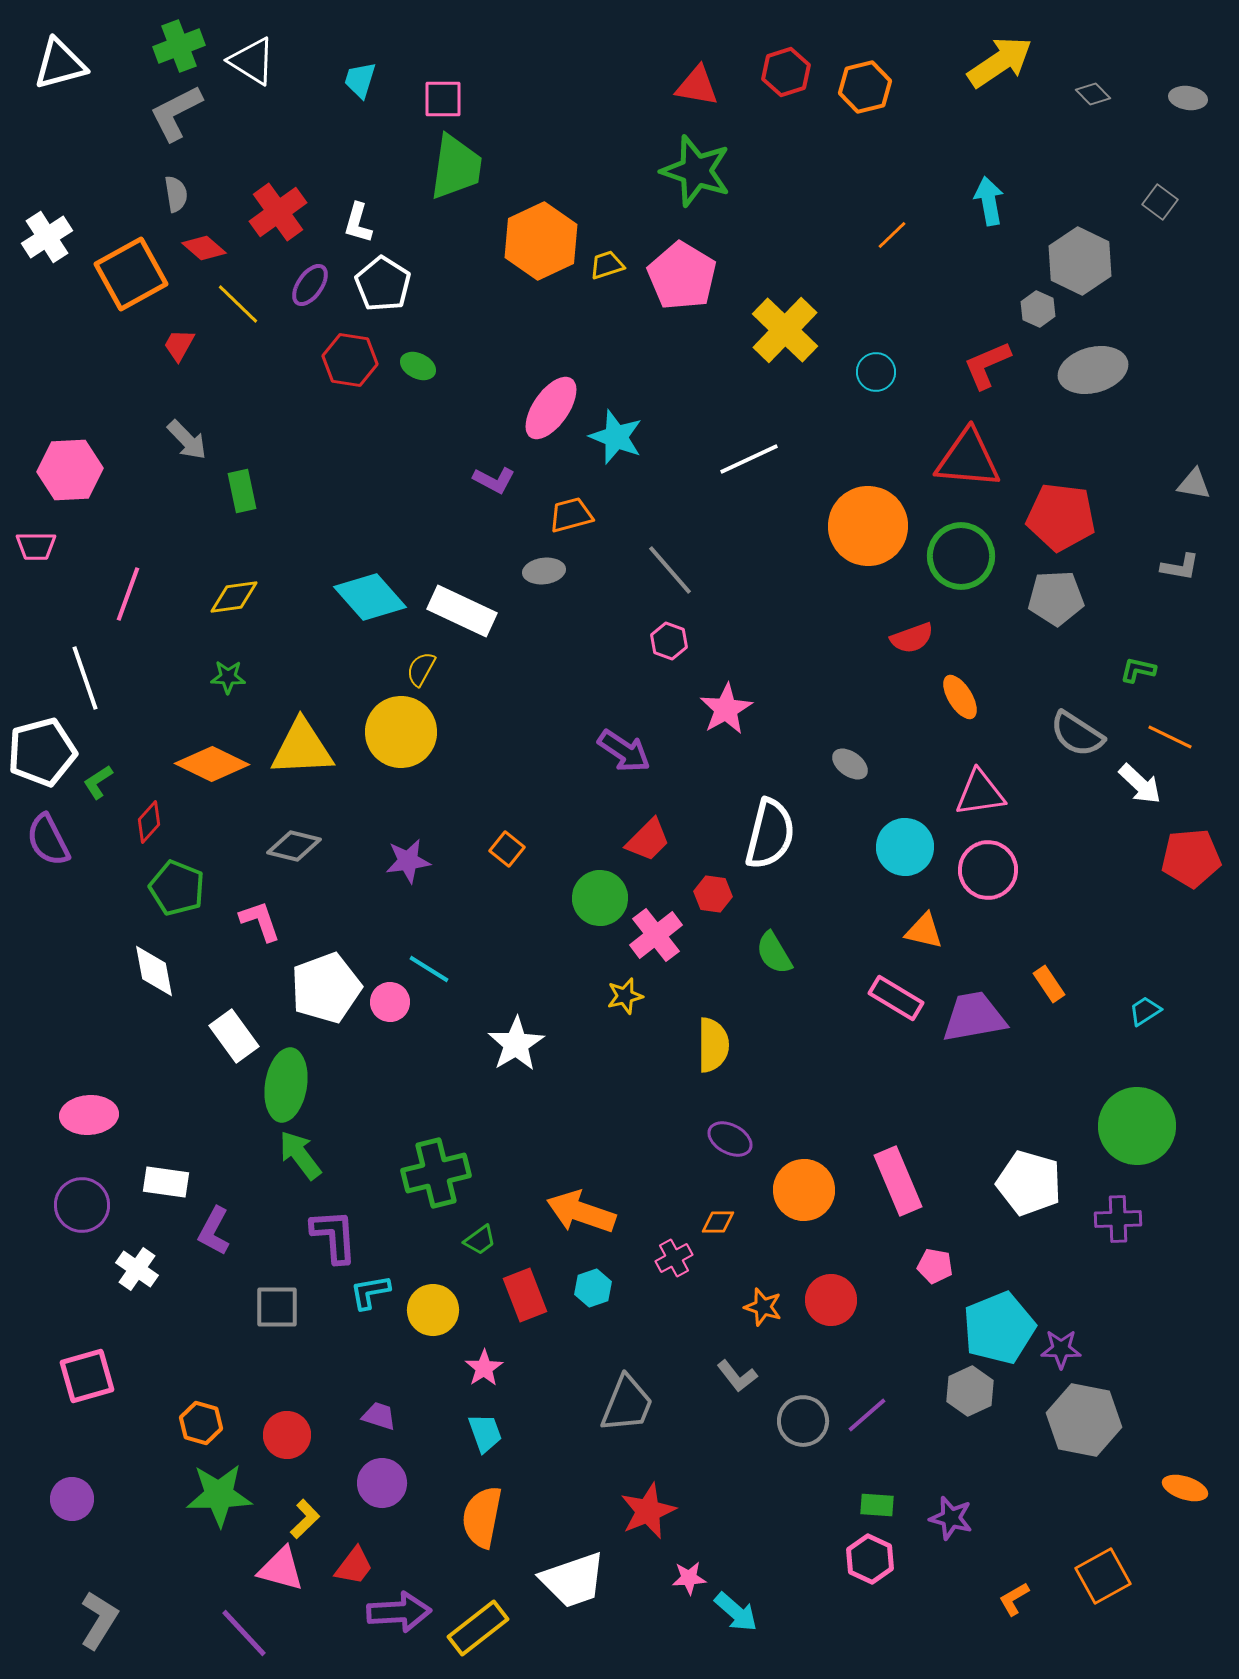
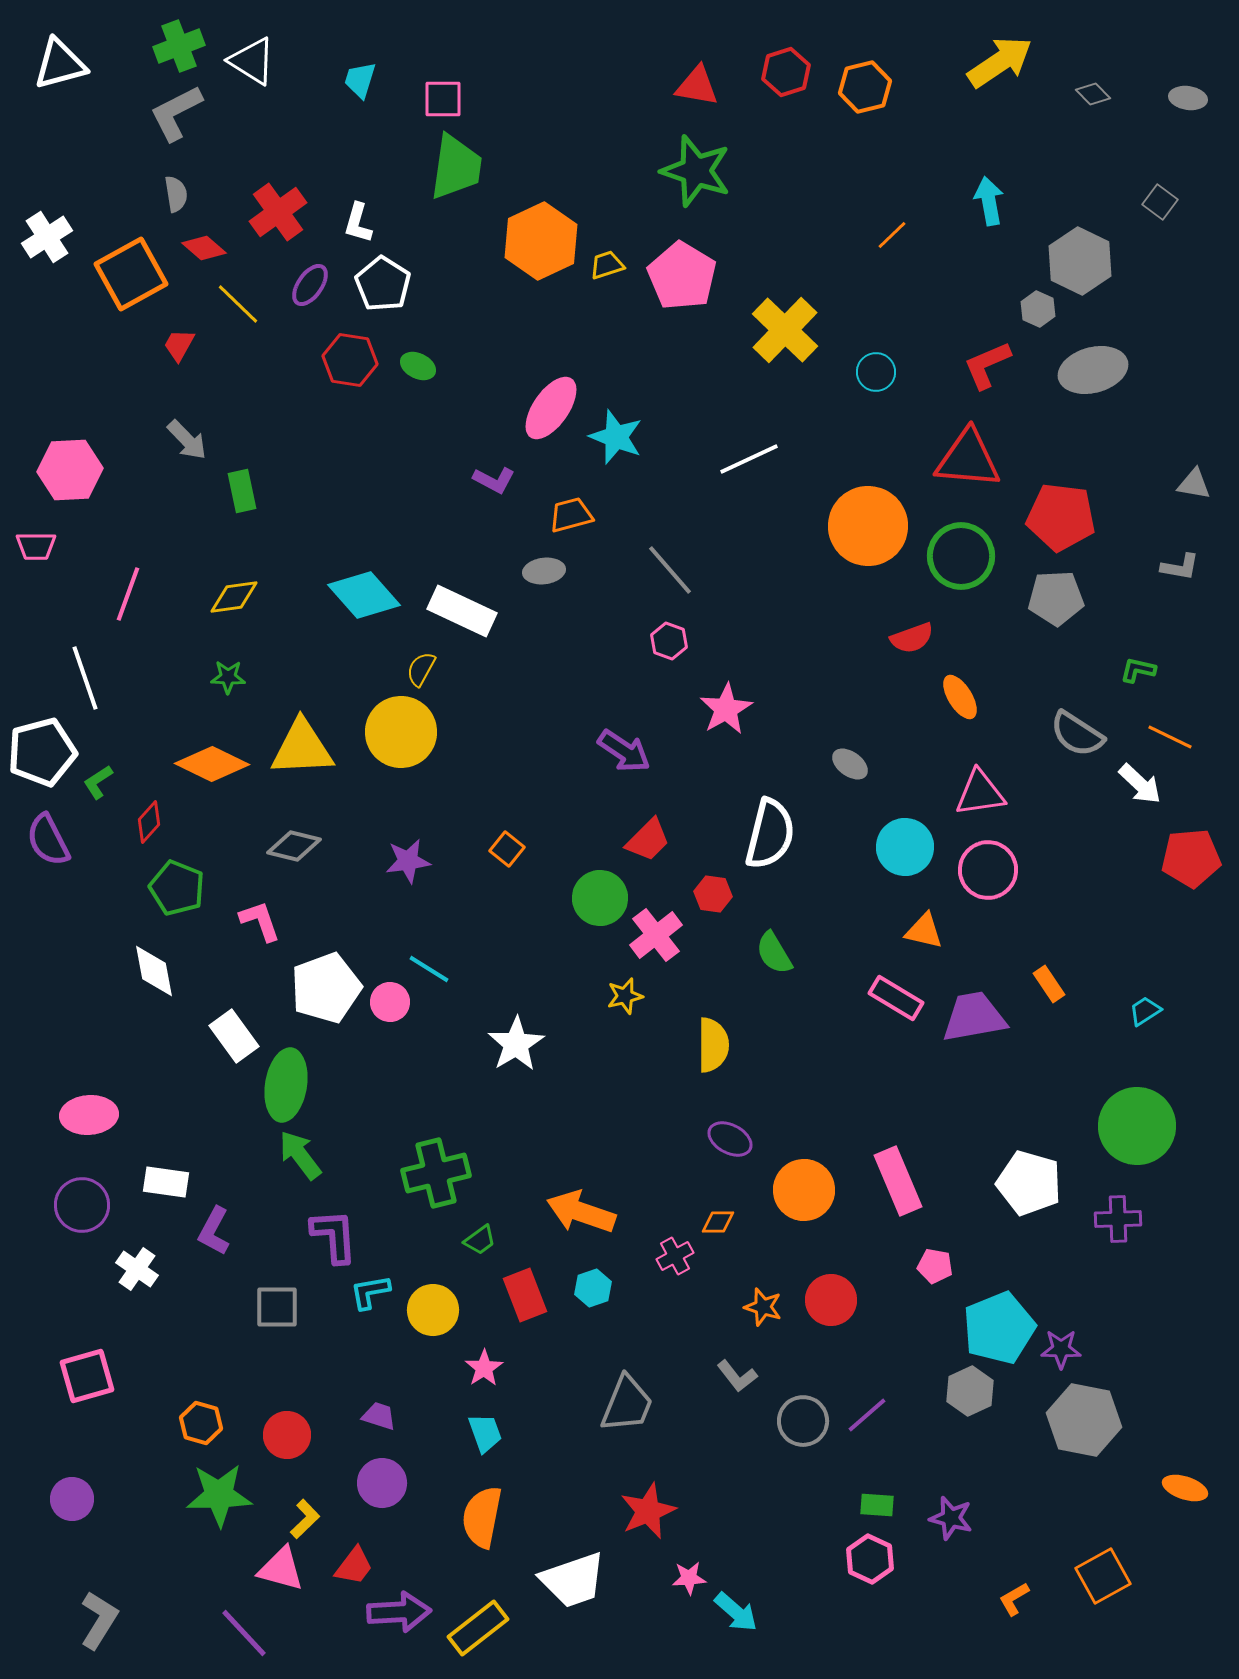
cyan diamond at (370, 597): moved 6 px left, 2 px up
pink cross at (674, 1258): moved 1 px right, 2 px up
